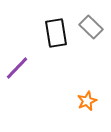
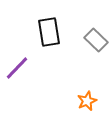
gray rectangle: moved 5 px right, 13 px down
black rectangle: moved 7 px left, 1 px up
